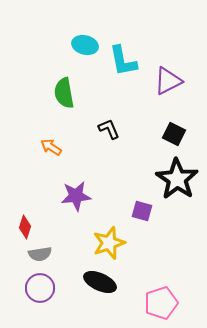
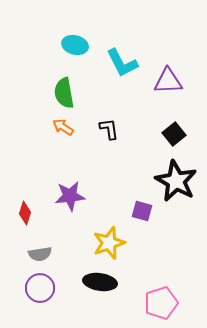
cyan ellipse: moved 10 px left
cyan L-shape: moved 1 px left, 2 px down; rotated 16 degrees counterclockwise
purple triangle: rotated 24 degrees clockwise
black L-shape: rotated 15 degrees clockwise
black square: rotated 25 degrees clockwise
orange arrow: moved 12 px right, 20 px up
black star: moved 1 px left, 2 px down; rotated 6 degrees counterclockwise
purple star: moved 6 px left
red diamond: moved 14 px up
black ellipse: rotated 16 degrees counterclockwise
